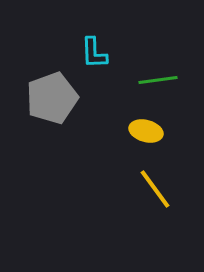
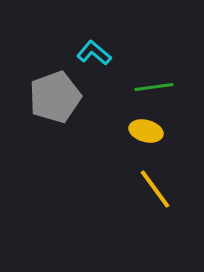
cyan L-shape: rotated 132 degrees clockwise
green line: moved 4 px left, 7 px down
gray pentagon: moved 3 px right, 1 px up
